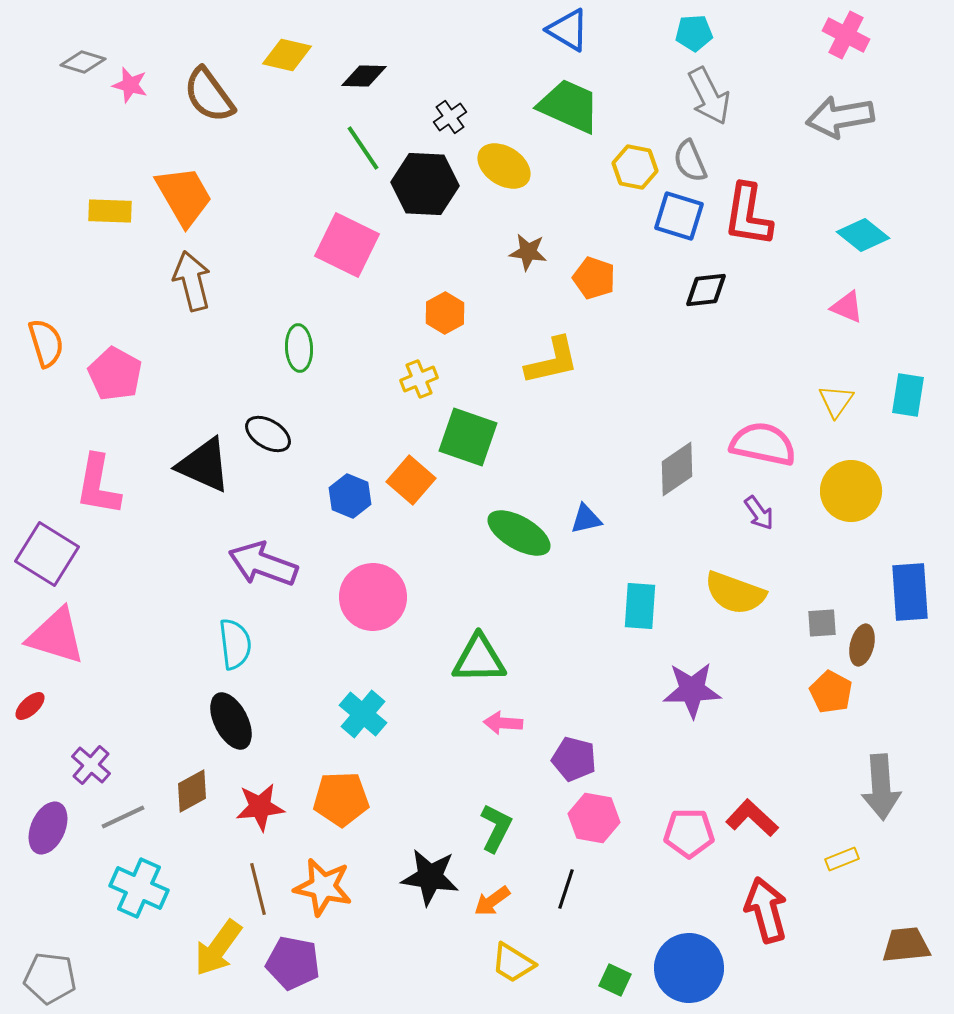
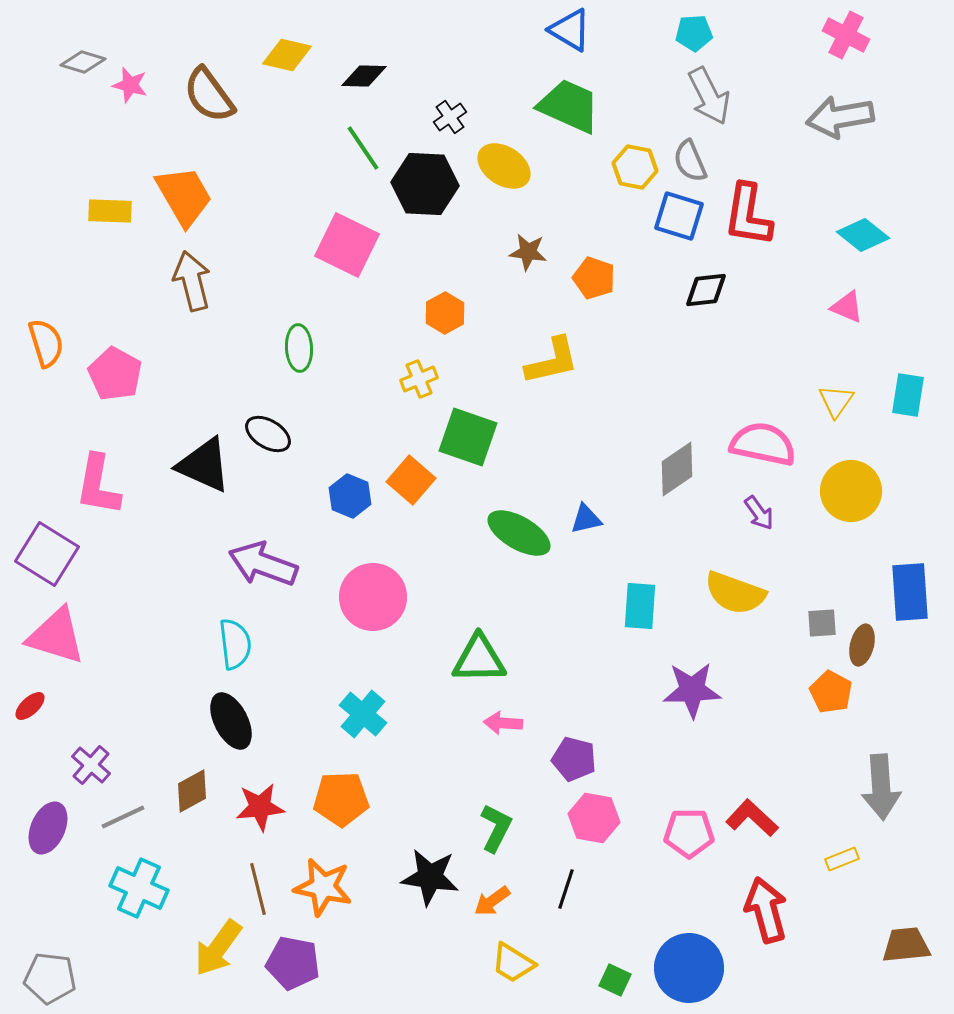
blue triangle at (568, 30): moved 2 px right
